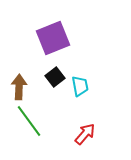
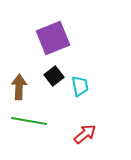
black square: moved 1 px left, 1 px up
green line: rotated 44 degrees counterclockwise
red arrow: rotated 10 degrees clockwise
